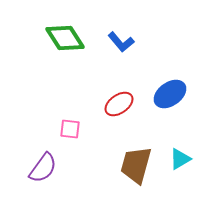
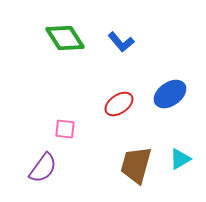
pink square: moved 5 px left
